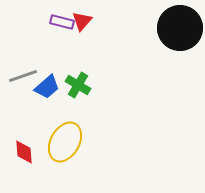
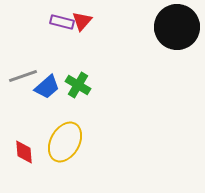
black circle: moved 3 px left, 1 px up
